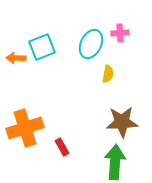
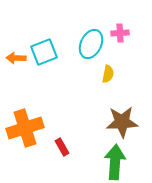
cyan square: moved 2 px right, 5 px down
